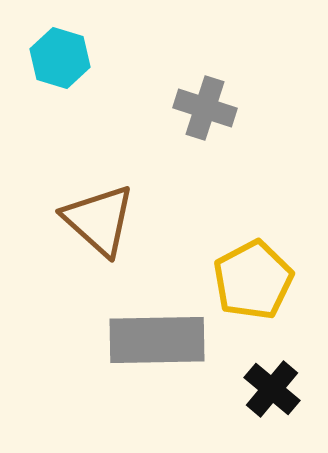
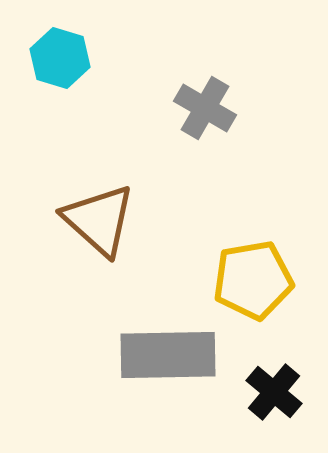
gray cross: rotated 12 degrees clockwise
yellow pentagon: rotated 18 degrees clockwise
gray rectangle: moved 11 px right, 15 px down
black cross: moved 2 px right, 3 px down
